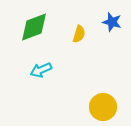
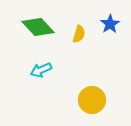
blue star: moved 2 px left, 2 px down; rotated 24 degrees clockwise
green diamond: moved 4 px right; rotated 68 degrees clockwise
yellow circle: moved 11 px left, 7 px up
